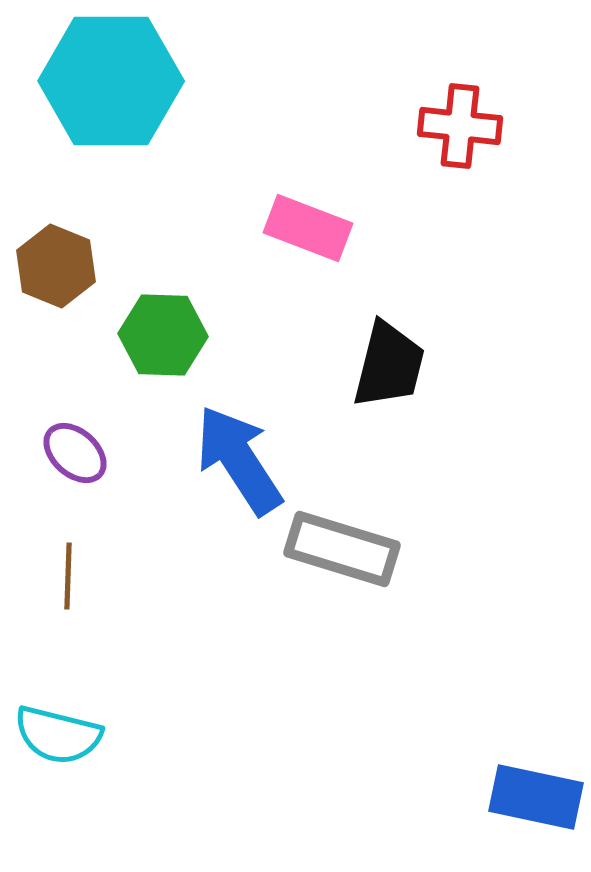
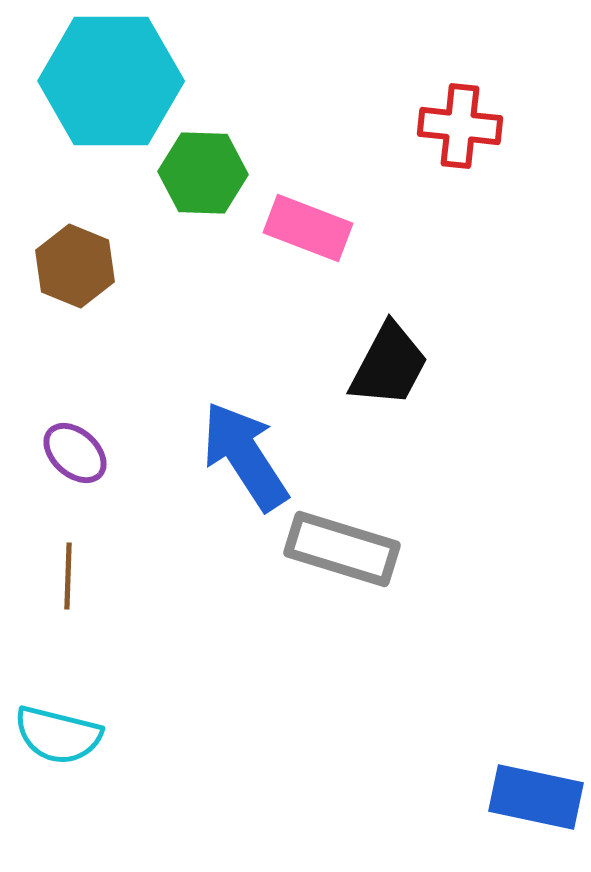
brown hexagon: moved 19 px right
green hexagon: moved 40 px right, 162 px up
black trapezoid: rotated 14 degrees clockwise
blue arrow: moved 6 px right, 4 px up
